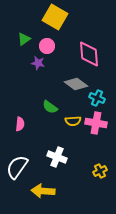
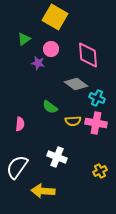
pink circle: moved 4 px right, 3 px down
pink diamond: moved 1 px left, 1 px down
